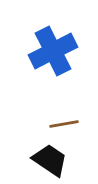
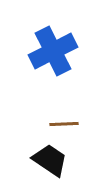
brown line: rotated 8 degrees clockwise
